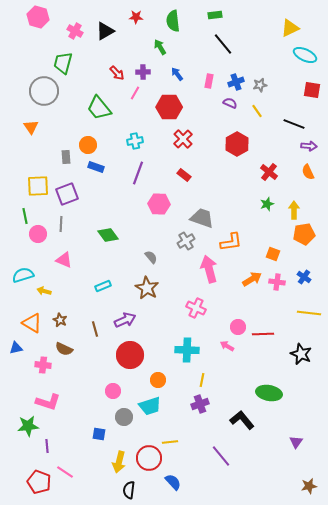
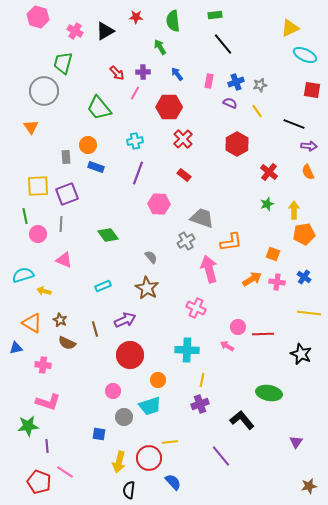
brown semicircle at (64, 349): moved 3 px right, 6 px up
